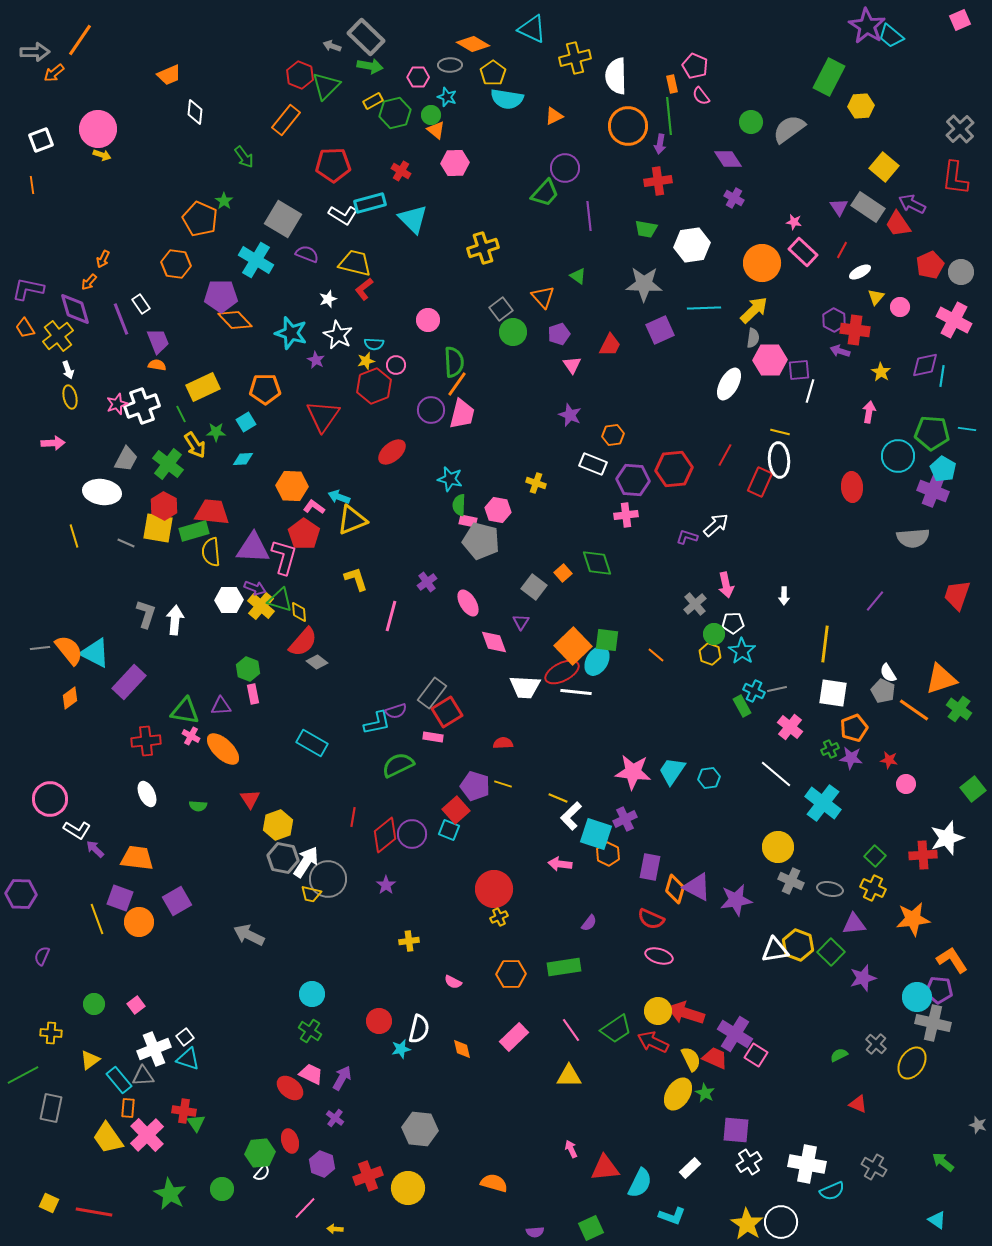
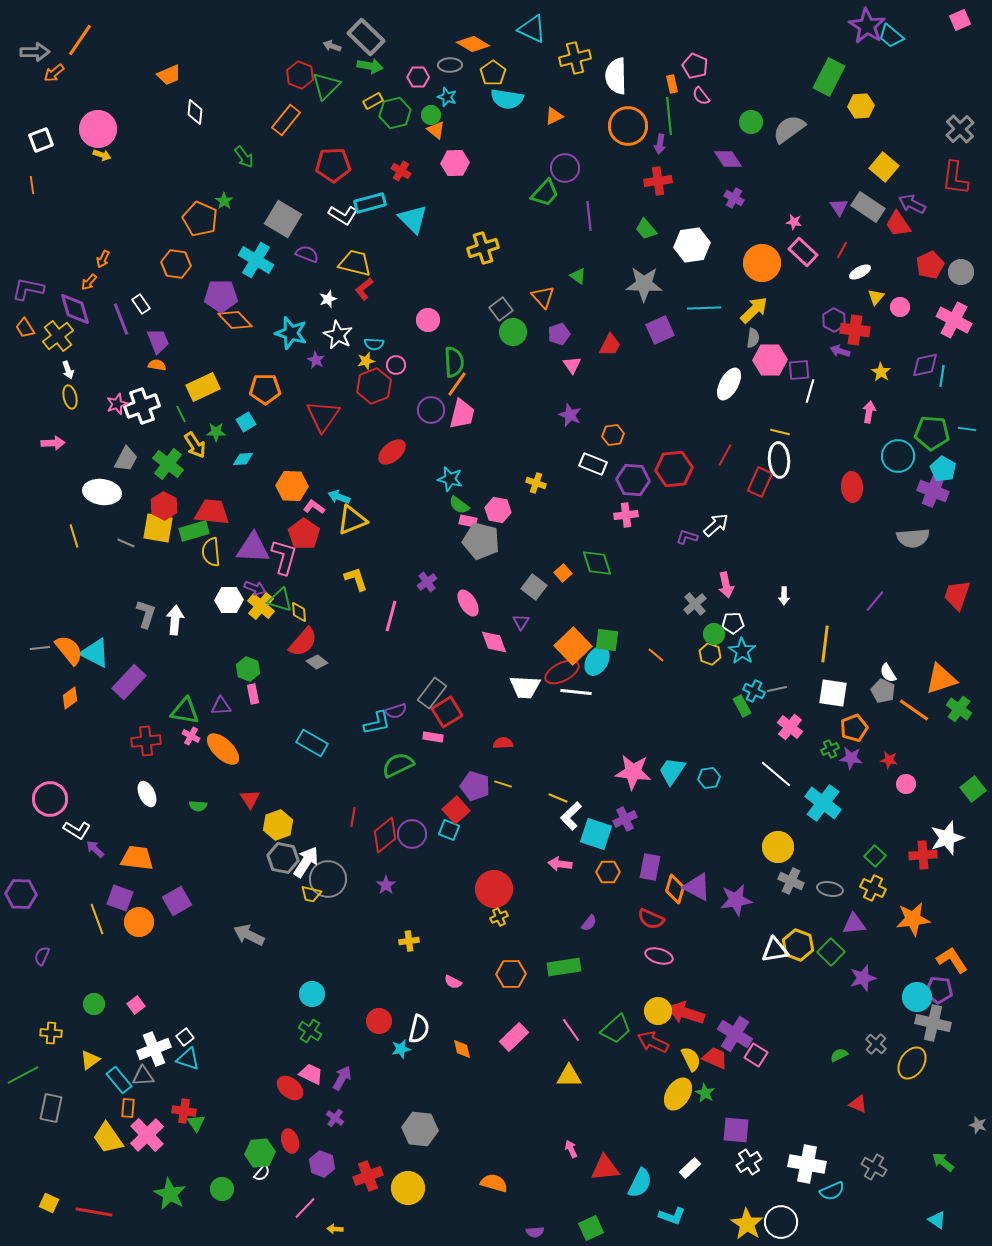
green trapezoid at (646, 229): rotated 40 degrees clockwise
green semicircle at (459, 505): rotated 55 degrees counterclockwise
orange hexagon at (608, 854): moved 18 px down; rotated 25 degrees counterclockwise
green trapezoid at (616, 1029): rotated 8 degrees counterclockwise
